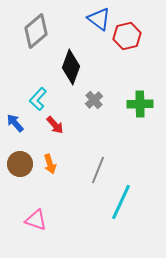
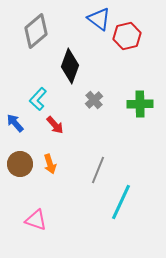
black diamond: moved 1 px left, 1 px up
